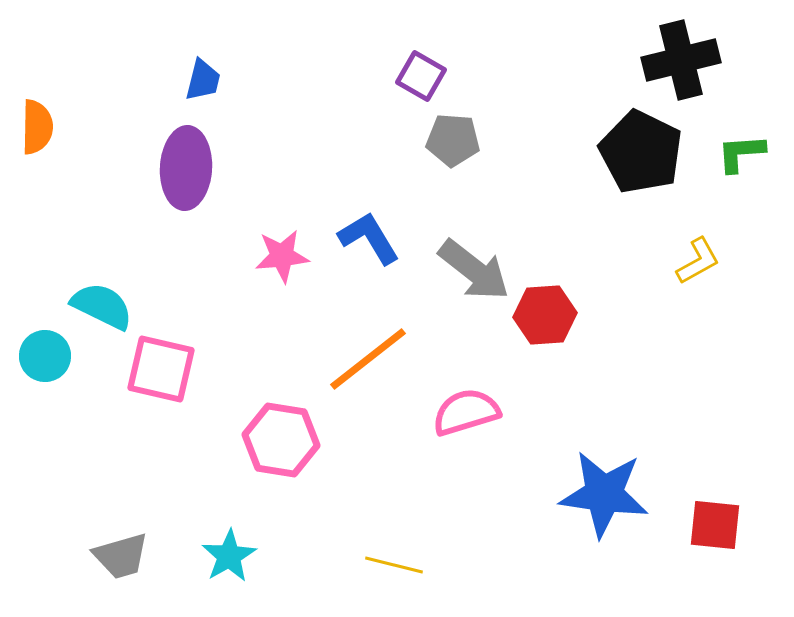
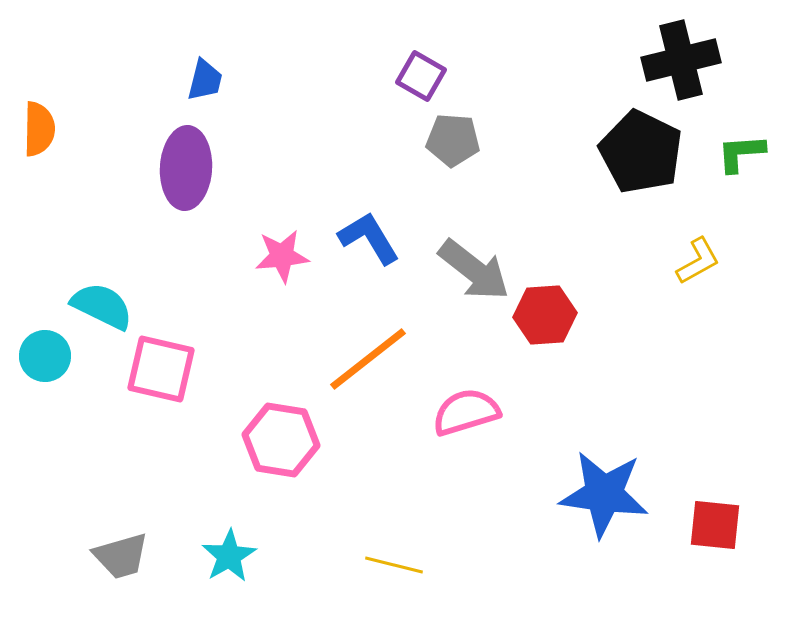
blue trapezoid: moved 2 px right
orange semicircle: moved 2 px right, 2 px down
